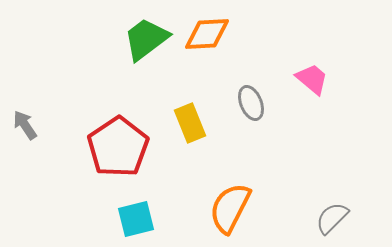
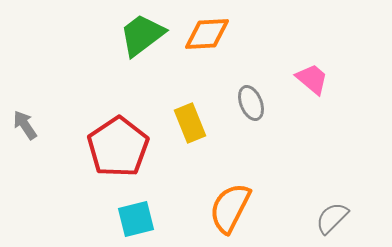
green trapezoid: moved 4 px left, 4 px up
